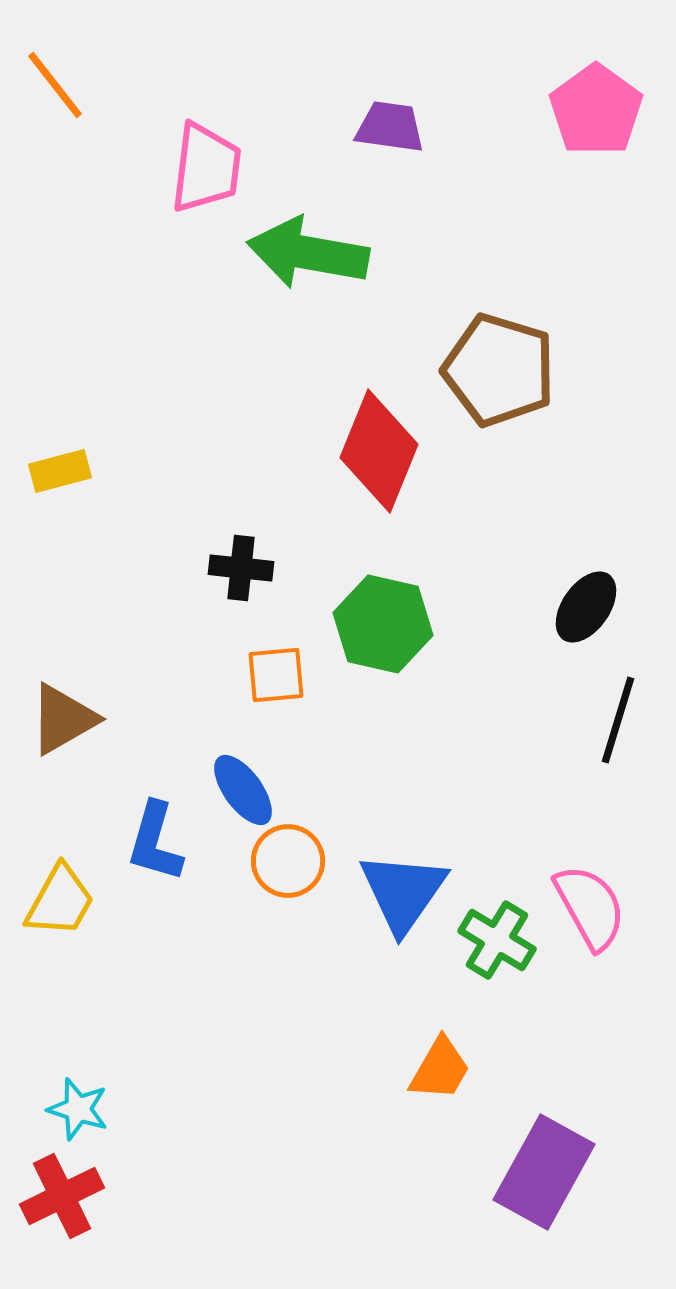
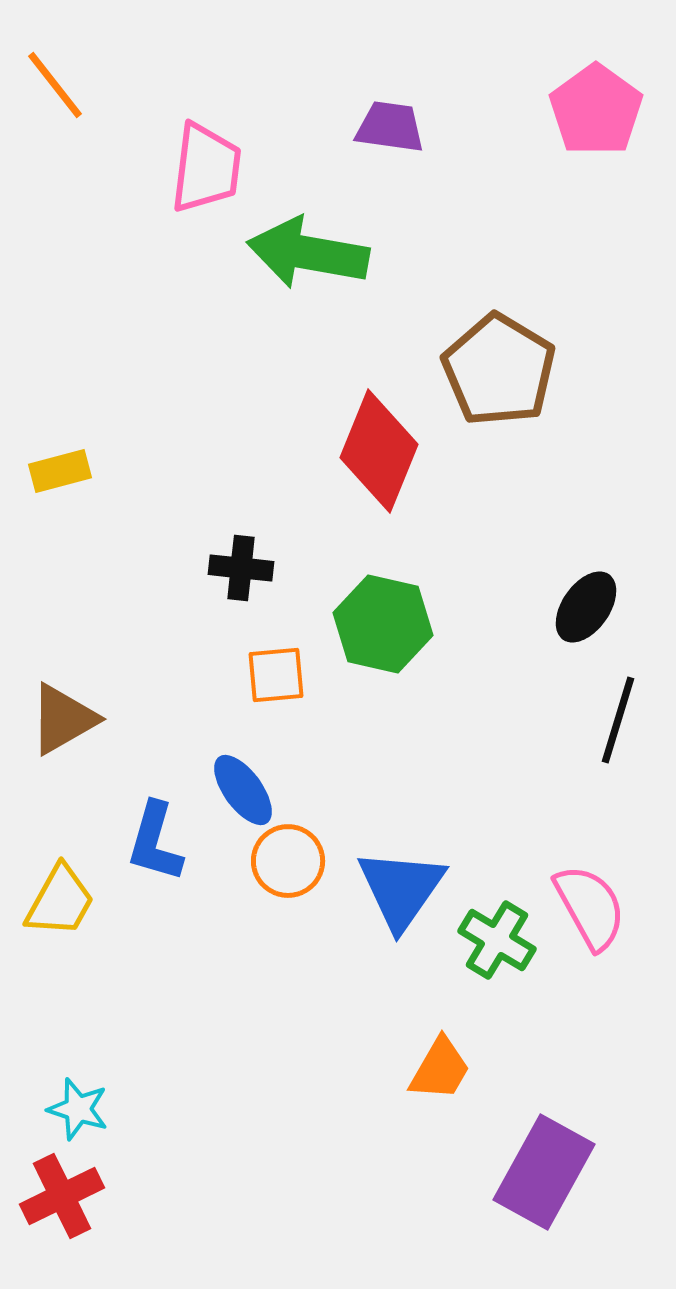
brown pentagon: rotated 14 degrees clockwise
blue triangle: moved 2 px left, 3 px up
